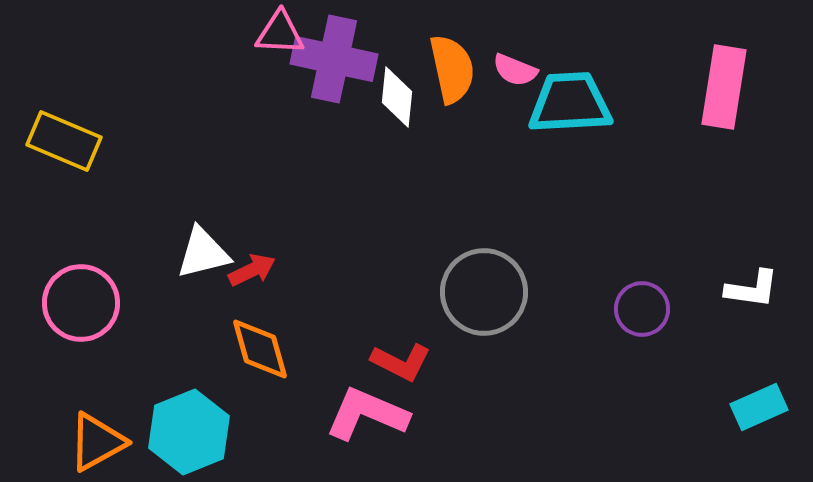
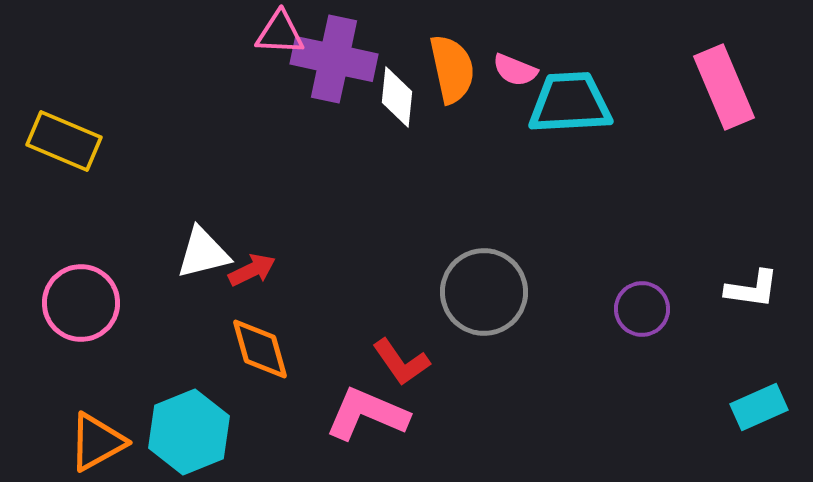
pink rectangle: rotated 32 degrees counterclockwise
red L-shape: rotated 28 degrees clockwise
